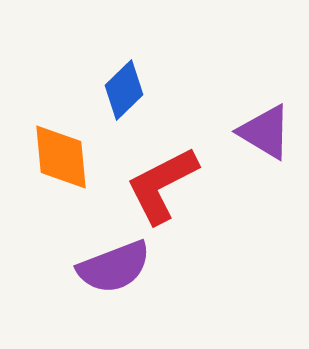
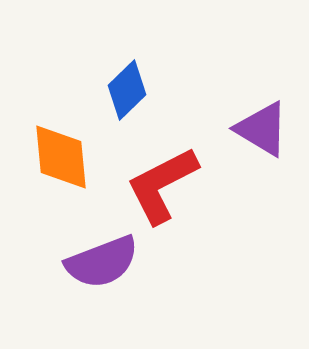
blue diamond: moved 3 px right
purple triangle: moved 3 px left, 3 px up
purple semicircle: moved 12 px left, 5 px up
